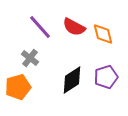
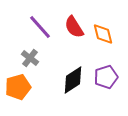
red semicircle: rotated 30 degrees clockwise
black diamond: moved 1 px right
